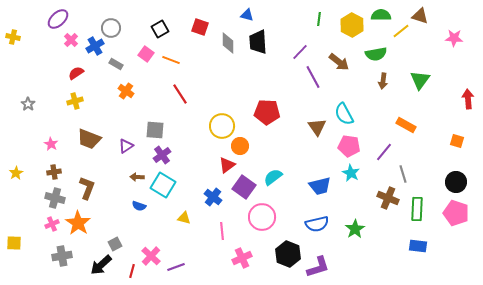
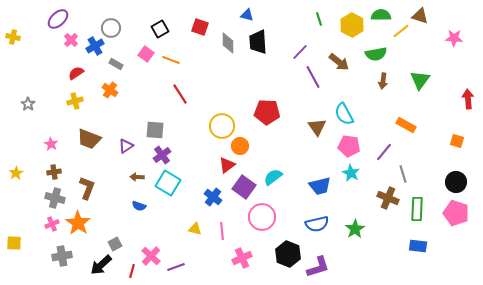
green line at (319, 19): rotated 24 degrees counterclockwise
orange cross at (126, 91): moved 16 px left, 1 px up
cyan square at (163, 185): moved 5 px right, 2 px up
yellow triangle at (184, 218): moved 11 px right, 11 px down
